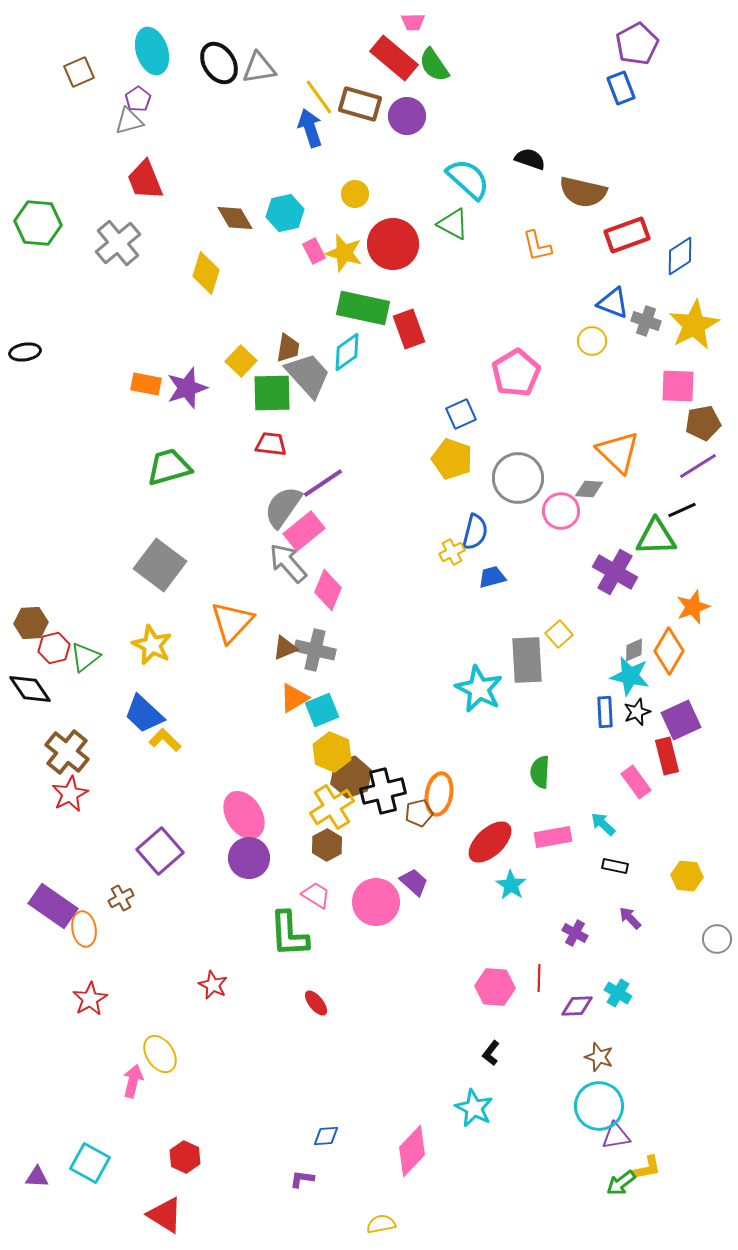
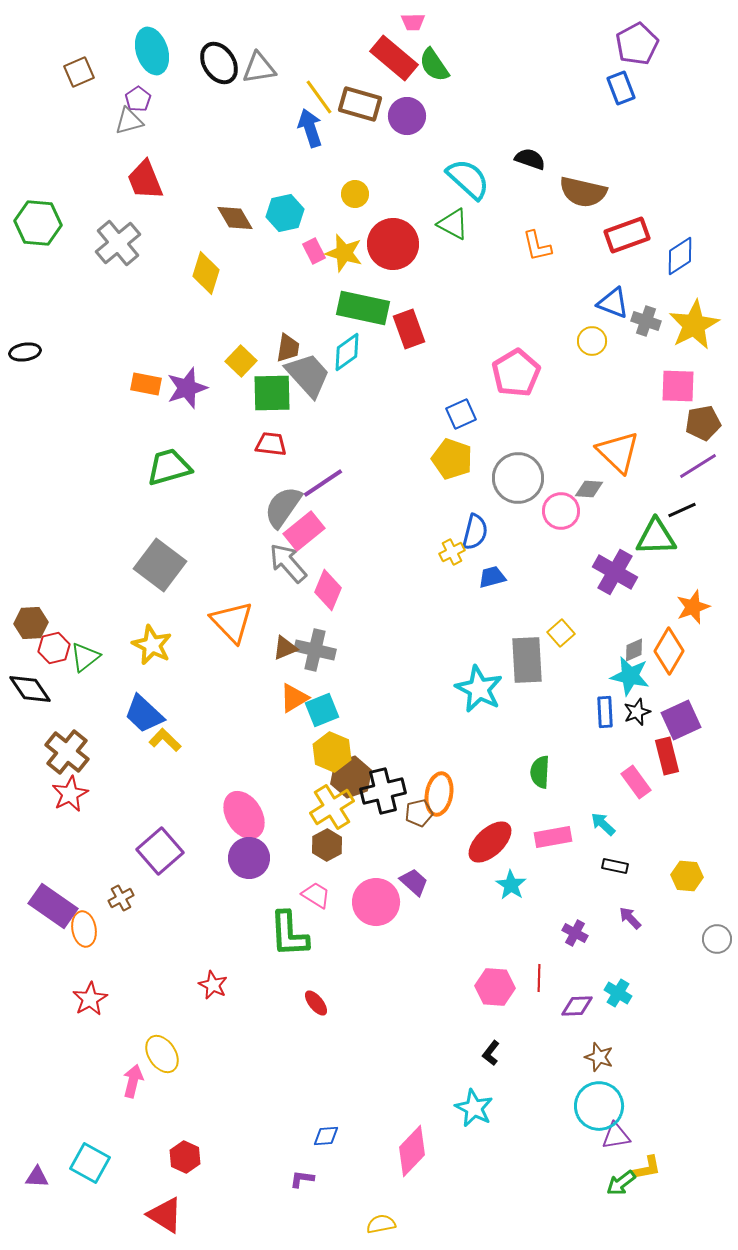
orange triangle at (232, 622): rotated 27 degrees counterclockwise
yellow square at (559, 634): moved 2 px right, 1 px up
yellow ellipse at (160, 1054): moved 2 px right
